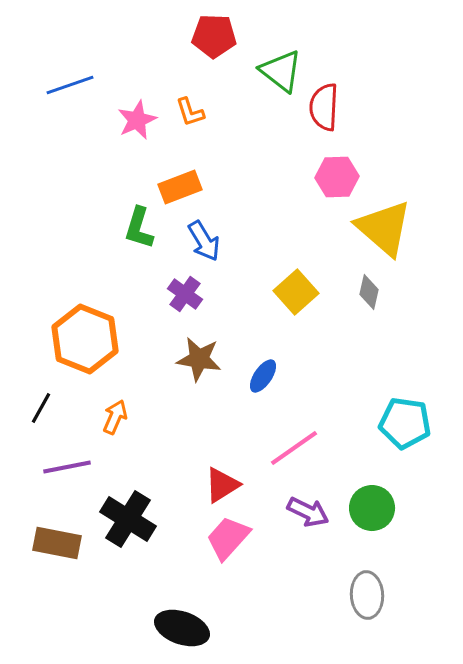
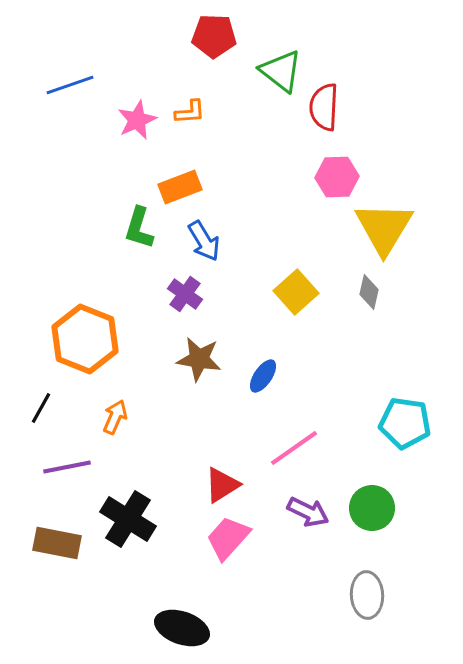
orange L-shape: rotated 76 degrees counterclockwise
yellow triangle: rotated 20 degrees clockwise
